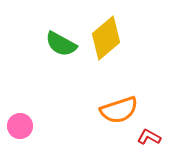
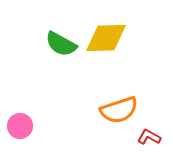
yellow diamond: rotated 39 degrees clockwise
